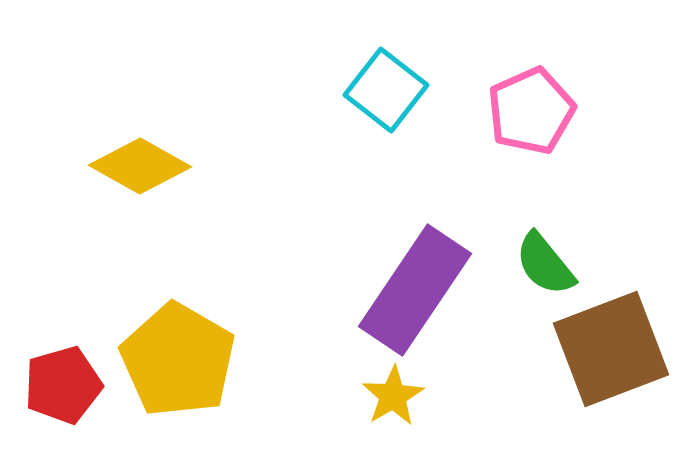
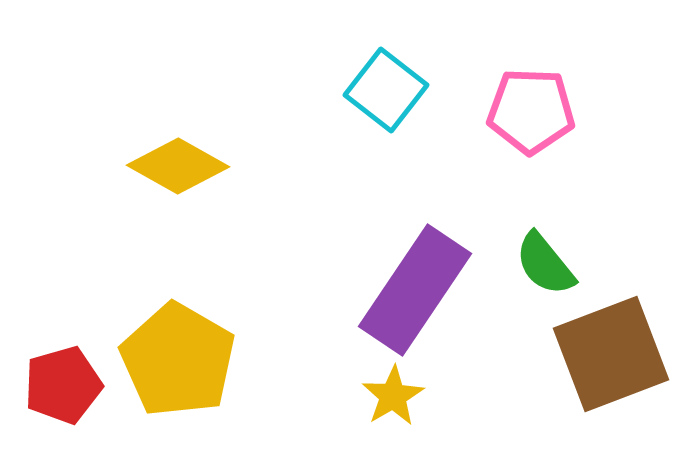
pink pentagon: rotated 26 degrees clockwise
yellow diamond: moved 38 px right
brown square: moved 5 px down
